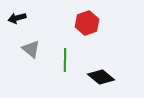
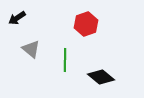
black arrow: rotated 18 degrees counterclockwise
red hexagon: moved 1 px left, 1 px down
